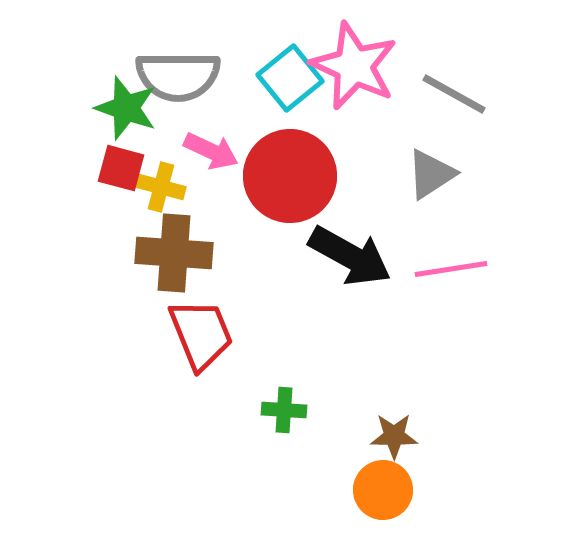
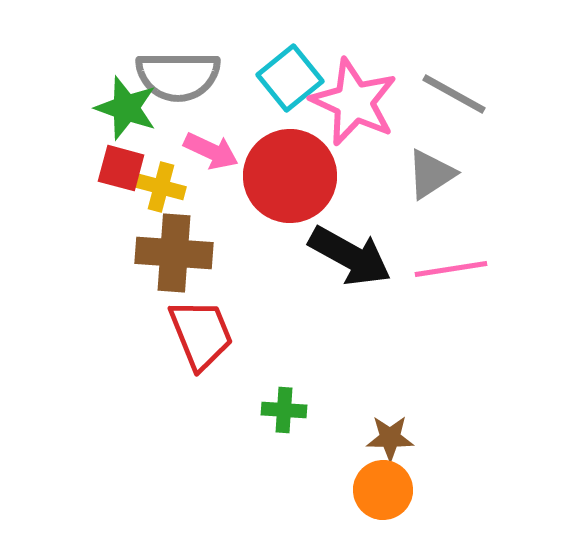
pink star: moved 36 px down
brown star: moved 4 px left, 2 px down
